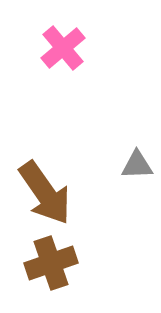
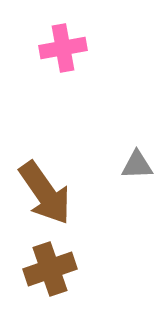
pink cross: rotated 30 degrees clockwise
brown cross: moved 1 px left, 6 px down
